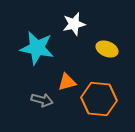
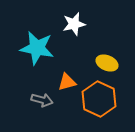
yellow ellipse: moved 14 px down
orange hexagon: rotated 20 degrees clockwise
